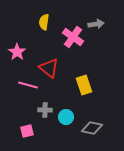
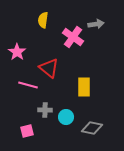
yellow semicircle: moved 1 px left, 2 px up
yellow rectangle: moved 2 px down; rotated 18 degrees clockwise
